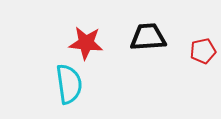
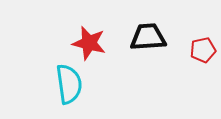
red star: moved 3 px right; rotated 8 degrees clockwise
red pentagon: moved 1 px up
